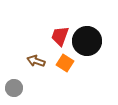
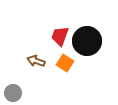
gray circle: moved 1 px left, 5 px down
